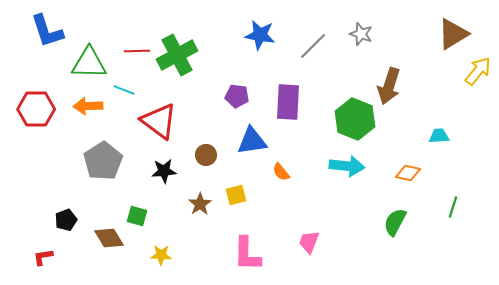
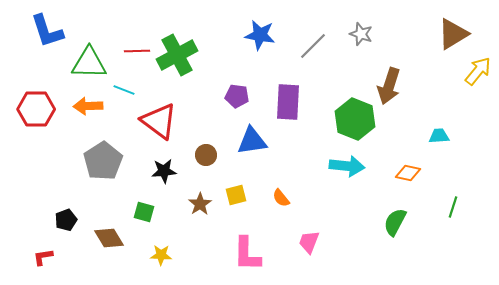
orange semicircle: moved 26 px down
green square: moved 7 px right, 4 px up
